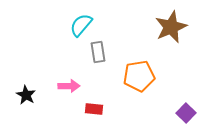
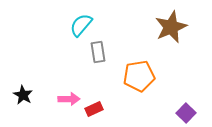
pink arrow: moved 13 px down
black star: moved 3 px left
red rectangle: rotated 30 degrees counterclockwise
